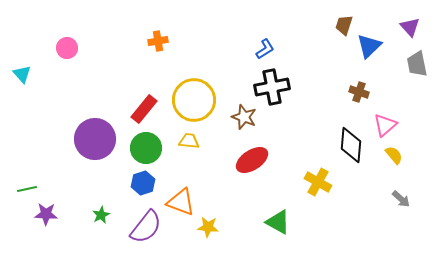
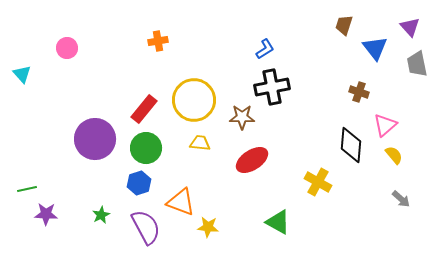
blue triangle: moved 6 px right, 2 px down; rotated 24 degrees counterclockwise
brown star: moved 2 px left; rotated 20 degrees counterclockwise
yellow trapezoid: moved 11 px right, 2 px down
blue hexagon: moved 4 px left
purple semicircle: rotated 66 degrees counterclockwise
